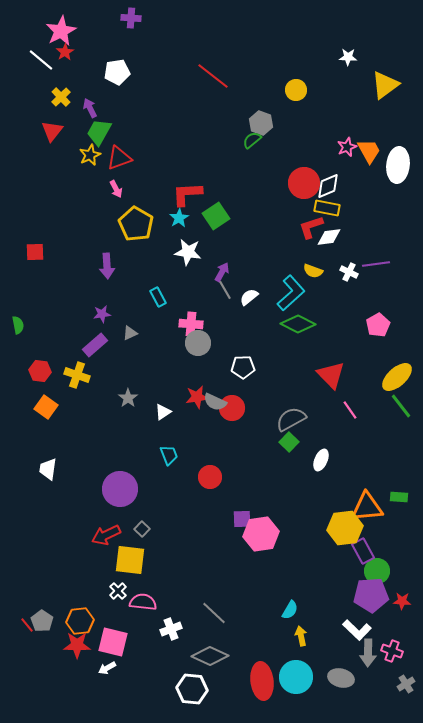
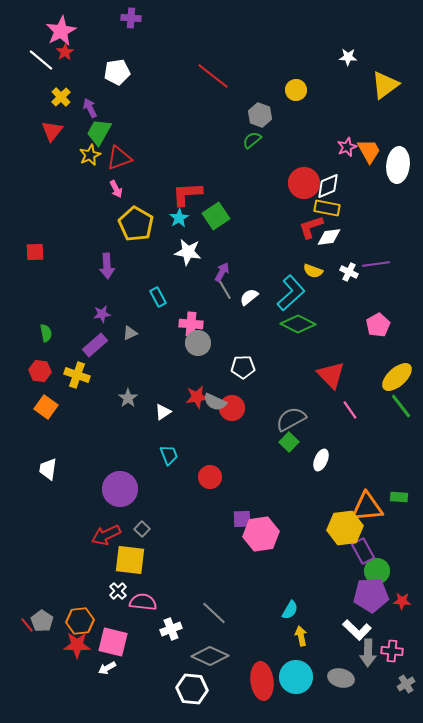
gray hexagon at (261, 123): moved 1 px left, 8 px up
green semicircle at (18, 325): moved 28 px right, 8 px down
pink cross at (392, 651): rotated 15 degrees counterclockwise
